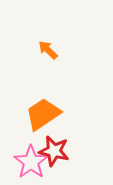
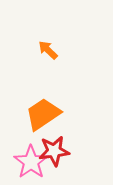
red star: rotated 20 degrees counterclockwise
